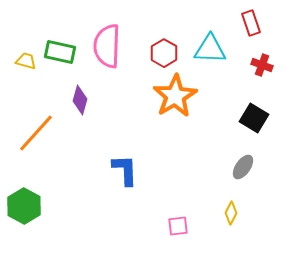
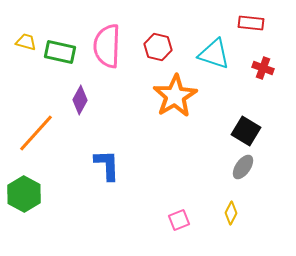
red rectangle: rotated 65 degrees counterclockwise
cyan triangle: moved 4 px right, 5 px down; rotated 16 degrees clockwise
red hexagon: moved 6 px left, 6 px up; rotated 16 degrees counterclockwise
yellow trapezoid: moved 19 px up
red cross: moved 1 px right, 3 px down
purple diamond: rotated 12 degrees clockwise
black square: moved 8 px left, 13 px down
blue L-shape: moved 18 px left, 5 px up
green hexagon: moved 12 px up
pink square: moved 1 px right, 6 px up; rotated 15 degrees counterclockwise
